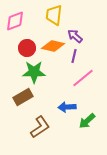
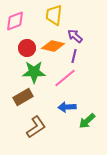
pink line: moved 18 px left
brown L-shape: moved 4 px left
